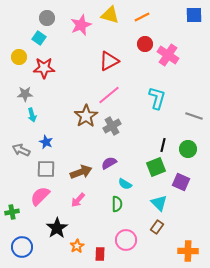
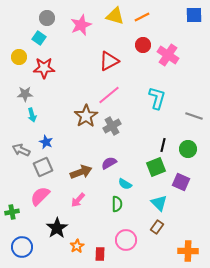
yellow triangle: moved 5 px right, 1 px down
red circle: moved 2 px left, 1 px down
gray square: moved 3 px left, 2 px up; rotated 24 degrees counterclockwise
